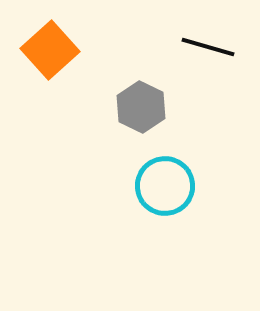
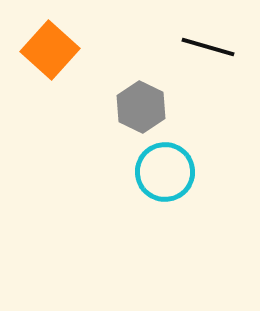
orange square: rotated 6 degrees counterclockwise
cyan circle: moved 14 px up
